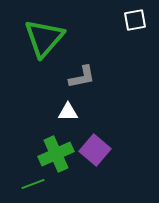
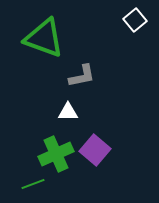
white square: rotated 30 degrees counterclockwise
green triangle: rotated 51 degrees counterclockwise
gray L-shape: moved 1 px up
